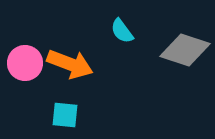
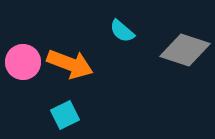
cyan semicircle: rotated 12 degrees counterclockwise
pink circle: moved 2 px left, 1 px up
cyan square: rotated 32 degrees counterclockwise
